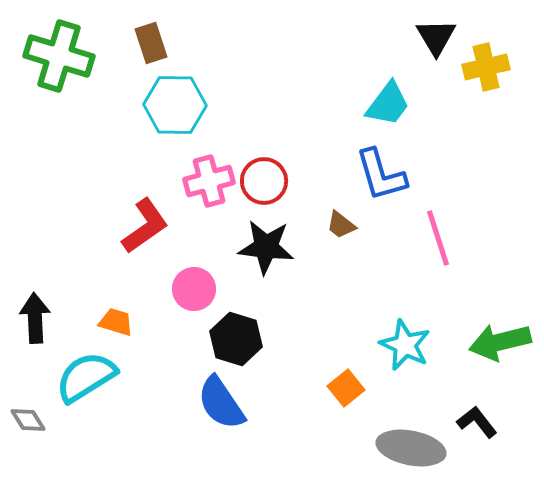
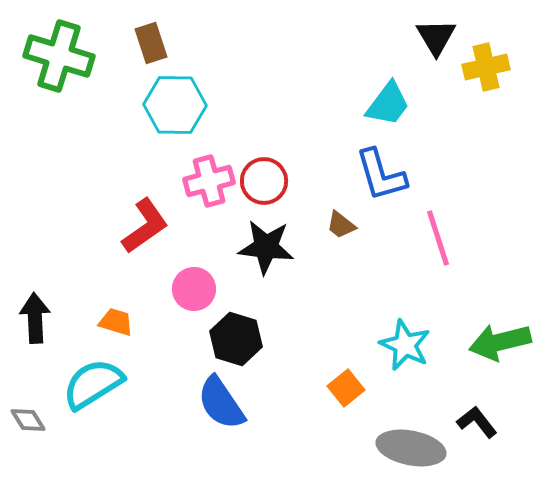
cyan semicircle: moved 7 px right, 7 px down
